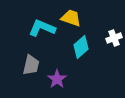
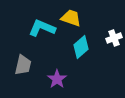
gray trapezoid: moved 8 px left
